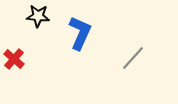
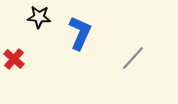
black star: moved 1 px right, 1 px down
